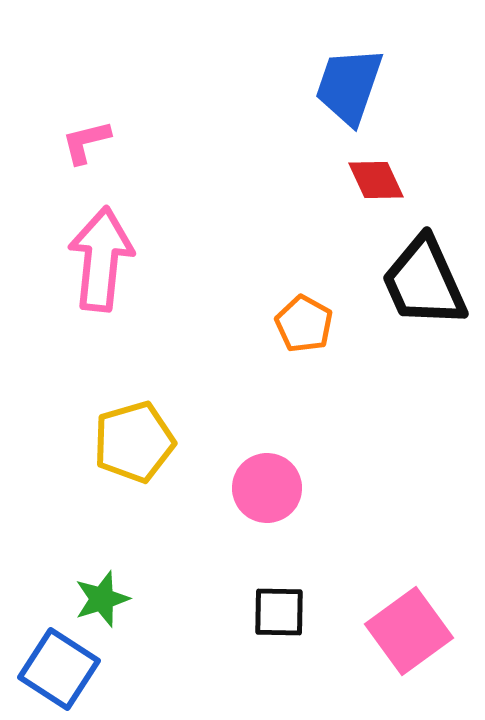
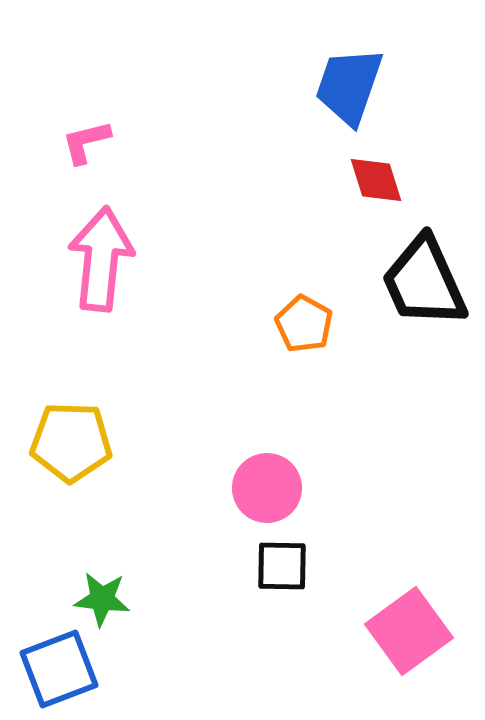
red diamond: rotated 8 degrees clockwise
yellow pentagon: moved 63 px left; rotated 18 degrees clockwise
green star: rotated 24 degrees clockwise
black square: moved 3 px right, 46 px up
blue square: rotated 36 degrees clockwise
